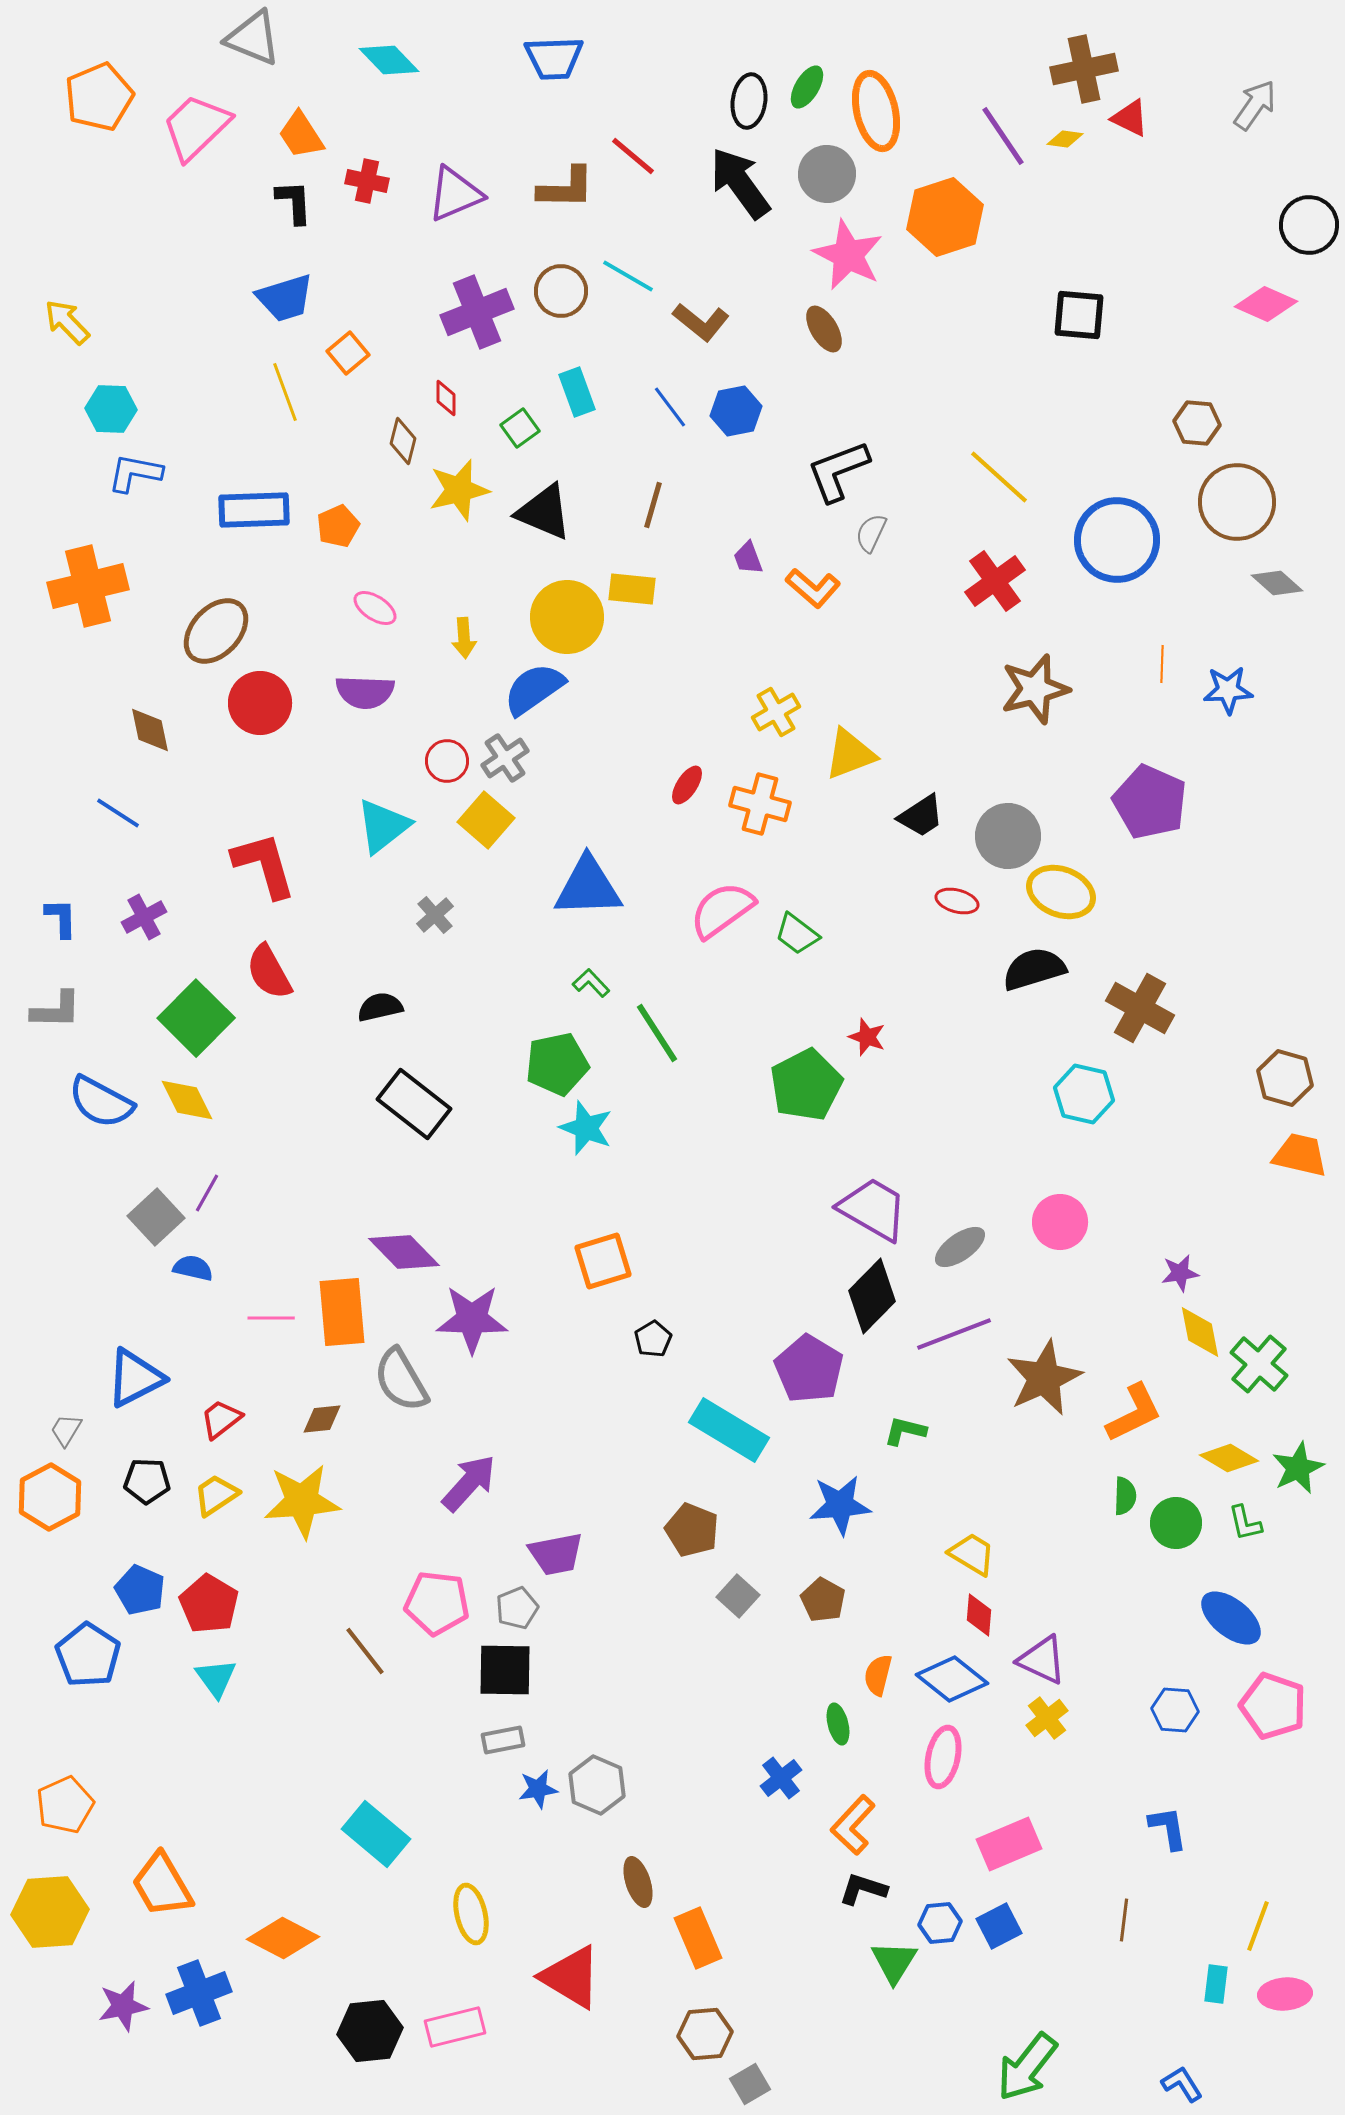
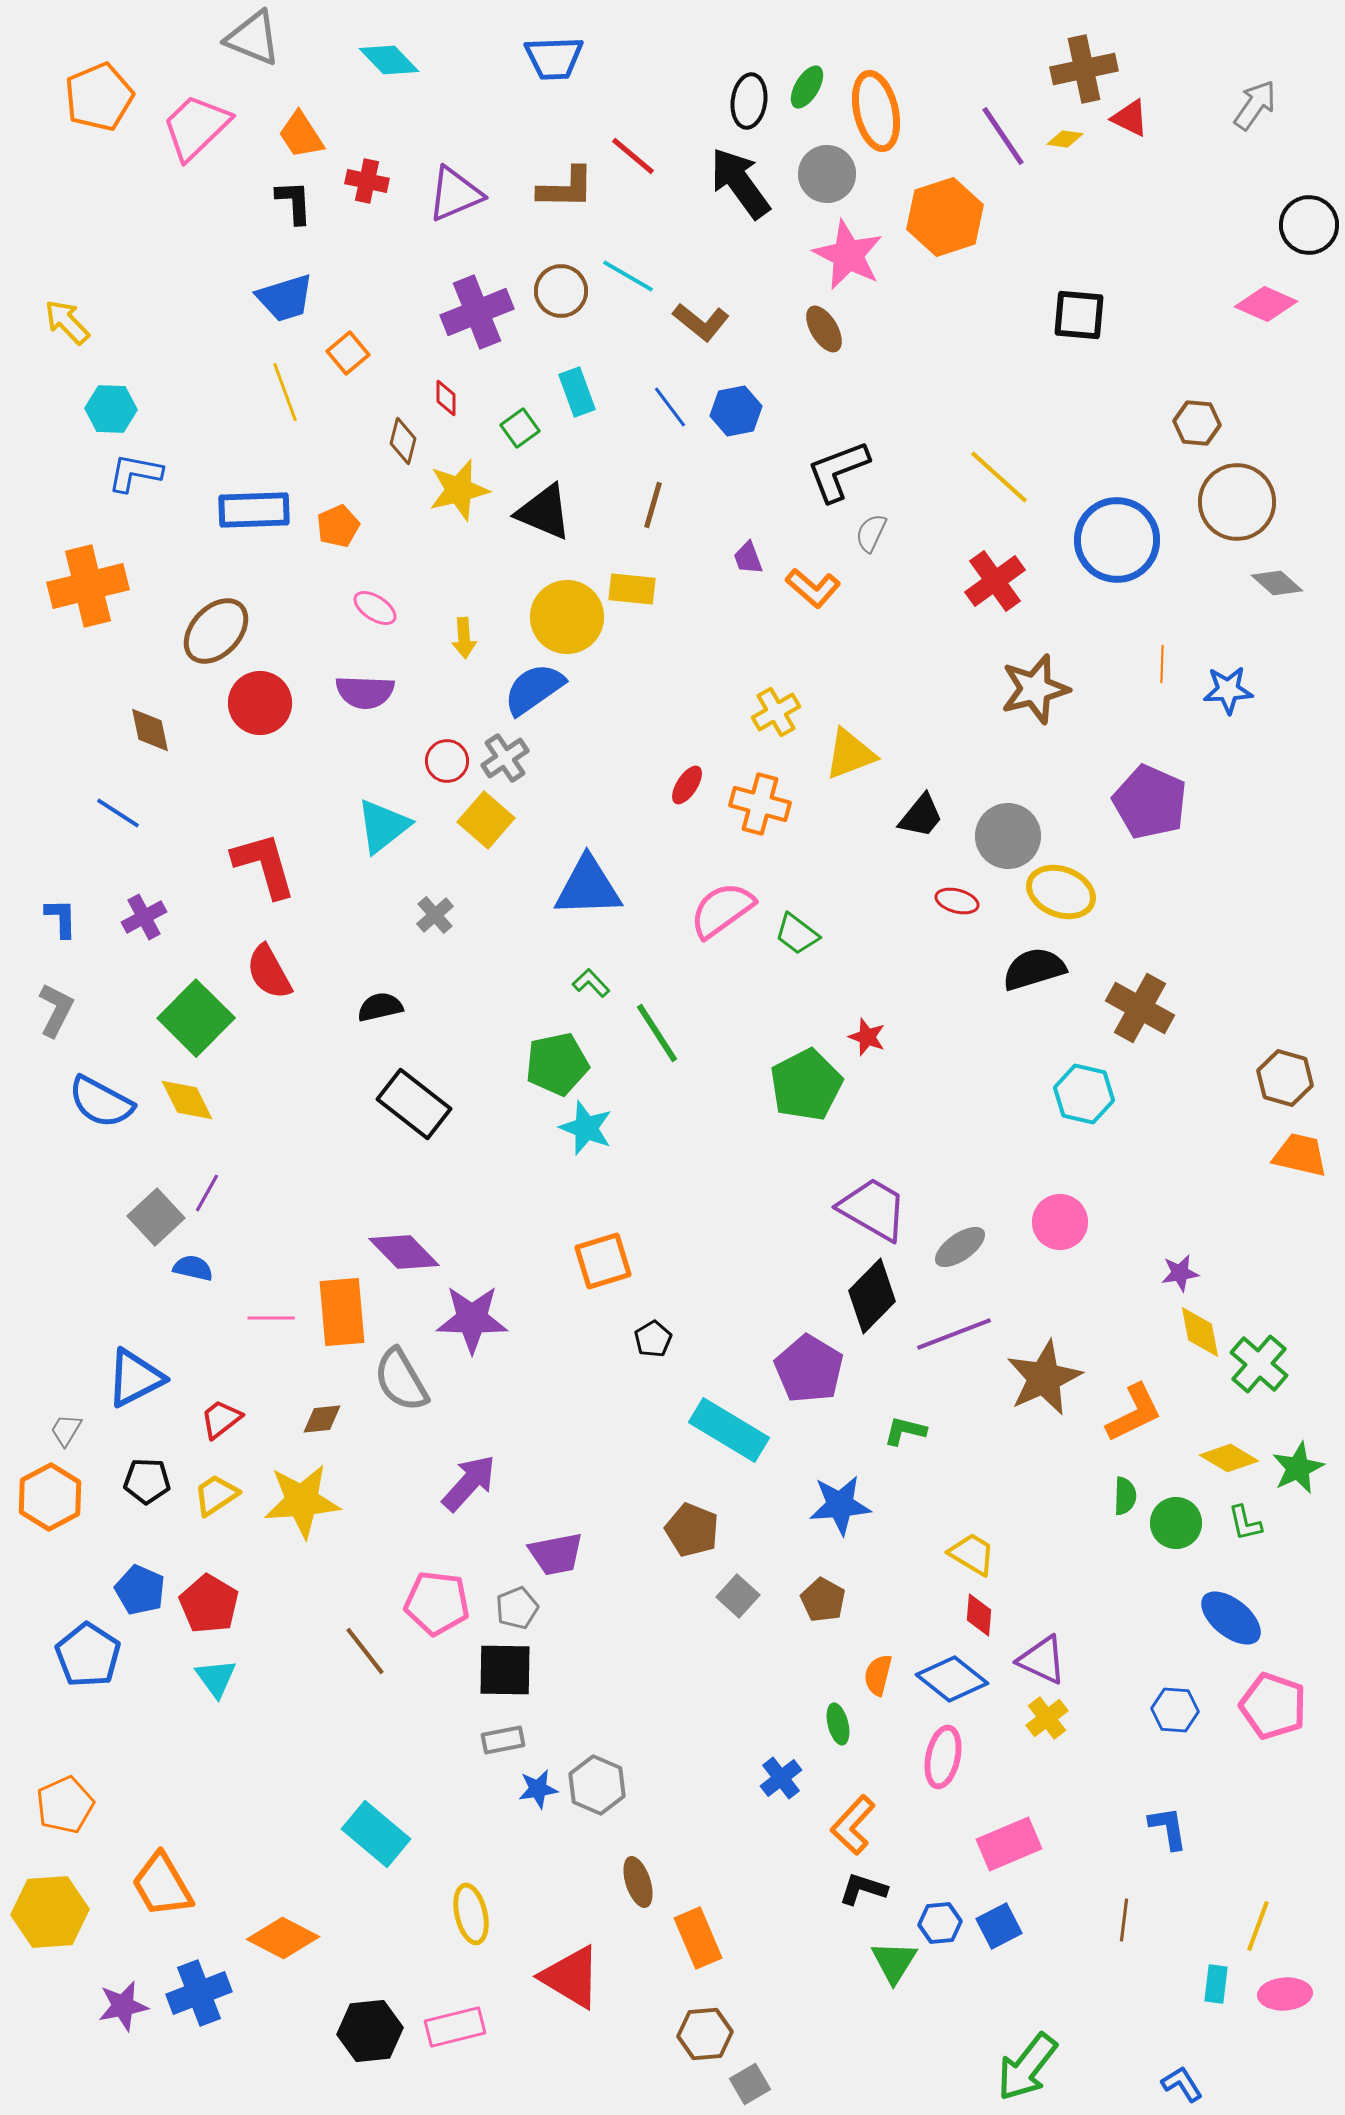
black trapezoid at (921, 816): rotated 18 degrees counterclockwise
gray L-shape at (56, 1010): rotated 64 degrees counterclockwise
